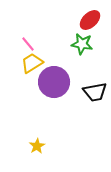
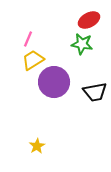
red ellipse: moved 1 px left; rotated 15 degrees clockwise
pink line: moved 5 px up; rotated 63 degrees clockwise
yellow trapezoid: moved 1 px right, 3 px up
